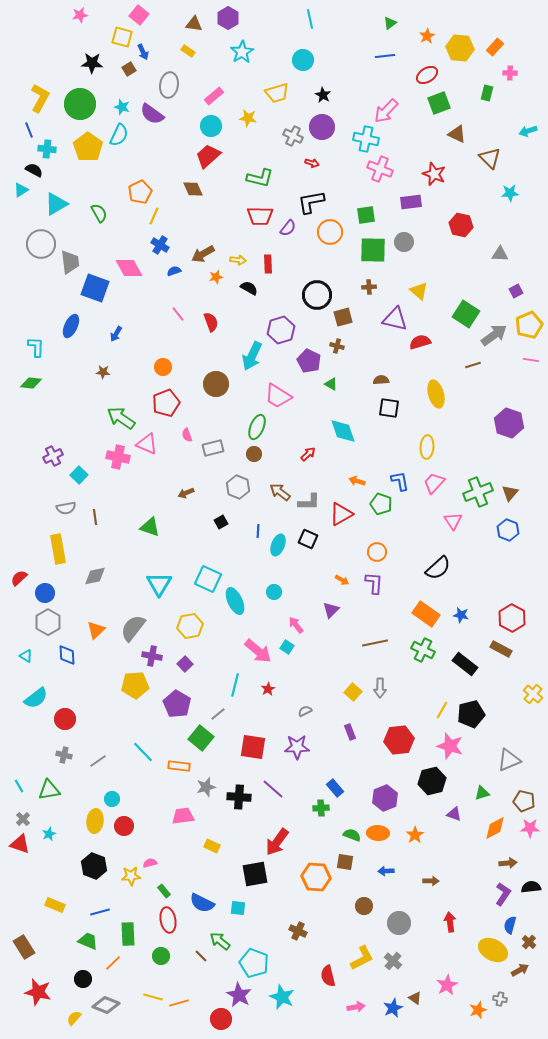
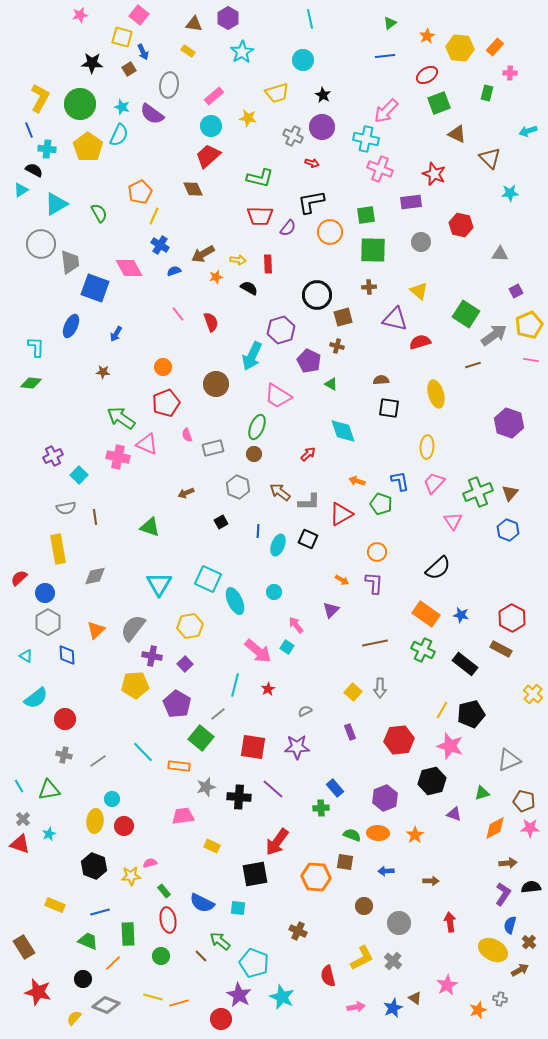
gray circle at (404, 242): moved 17 px right
